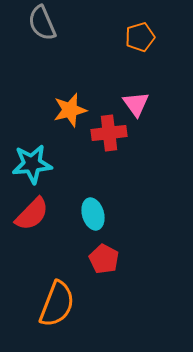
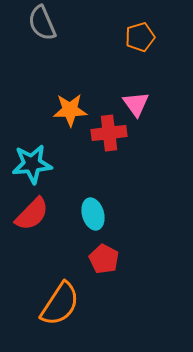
orange star: rotated 12 degrees clockwise
orange semicircle: moved 3 px right; rotated 12 degrees clockwise
